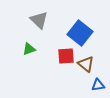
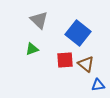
blue square: moved 2 px left
green triangle: moved 3 px right
red square: moved 1 px left, 4 px down
